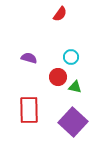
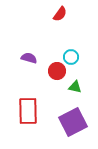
red circle: moved 1 px left, 6 px up
red rectangle: moved 1 px left, 1 px down
purple square: rotated 20 degrees clockwise
